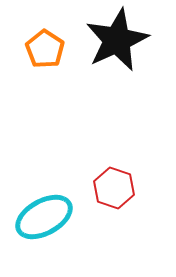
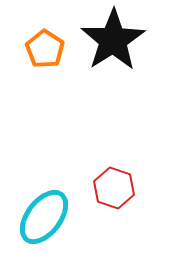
black star: moved 4 px left; rotated 8 degrees counterclockwise
cyan ellipse: rotated 24 degrees counterclockwise
